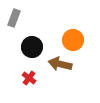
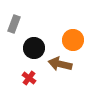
gray rectangle: moved 6 px down
black circle: moved 2 px right, 1 px down
